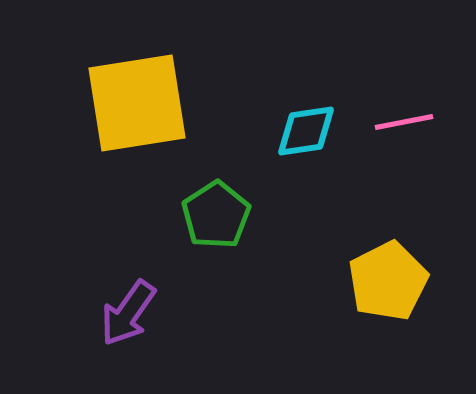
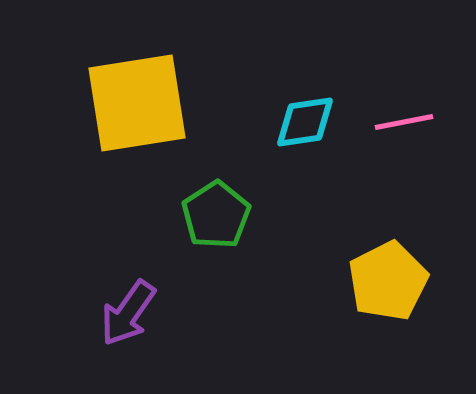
cyan diamond: moved 1 px left, 9 px up
